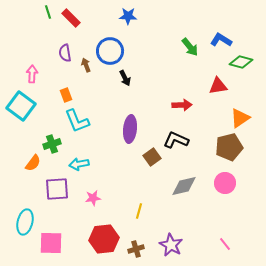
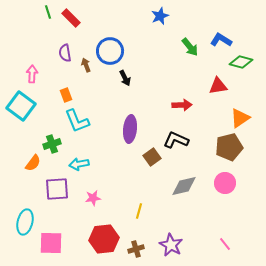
blue star: moved 32 px right; rotated 24 degrees counterclockwise
